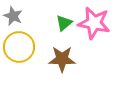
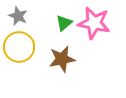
gray star: moved 5 px right
brown star: rotated 12 degrees counterclockwise
